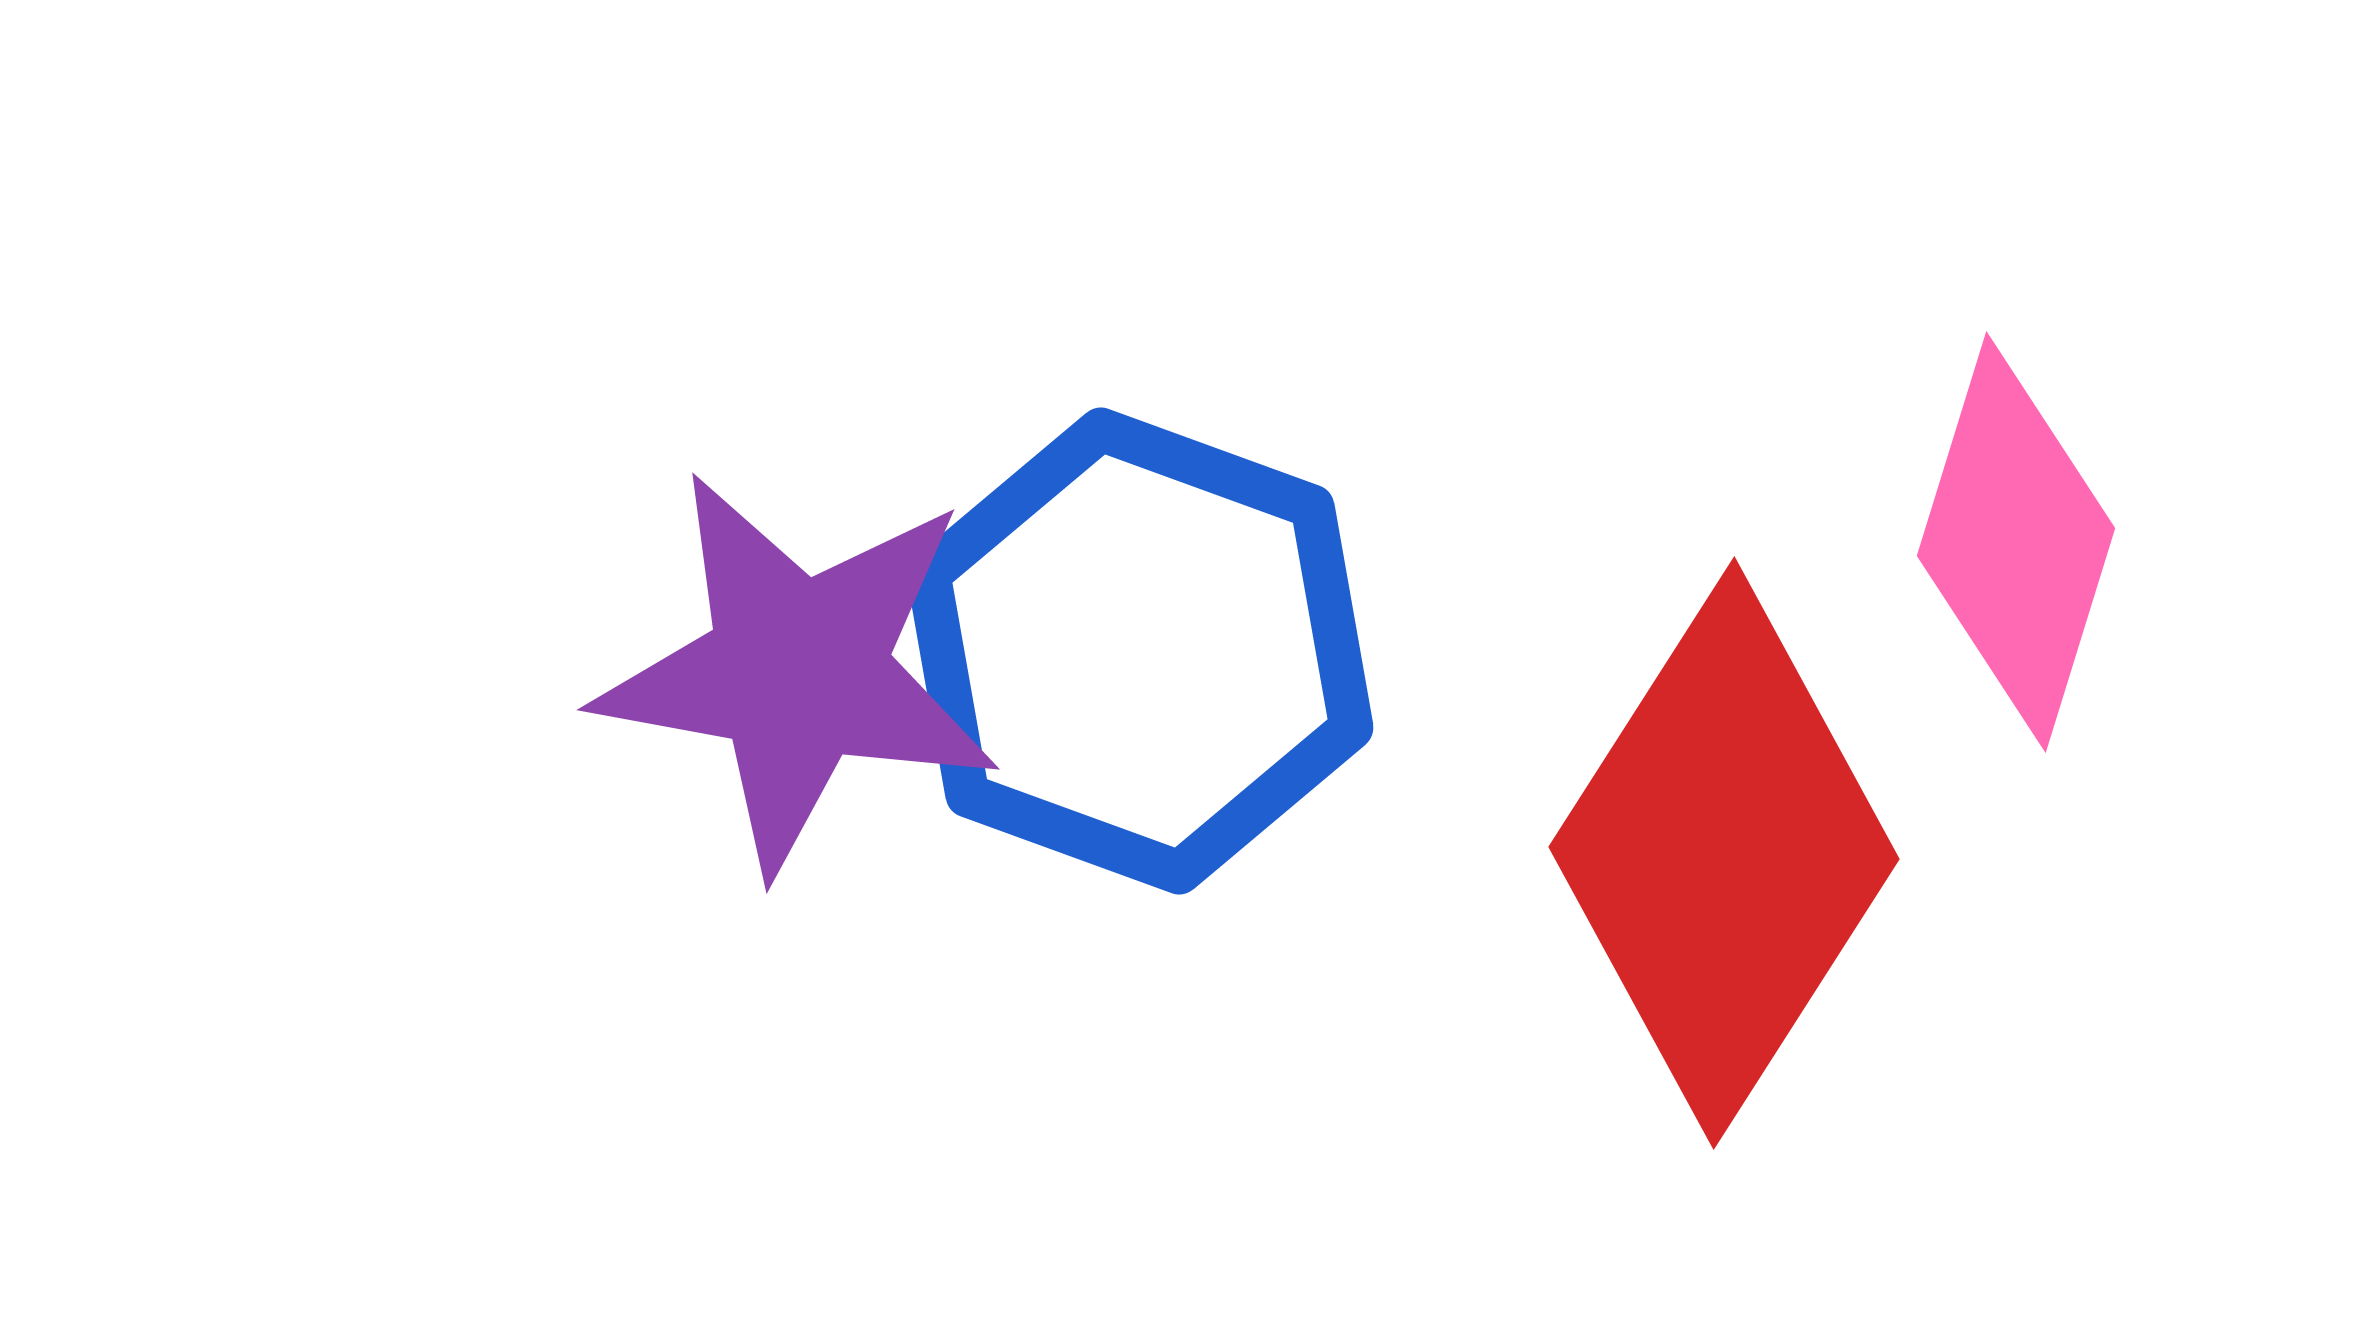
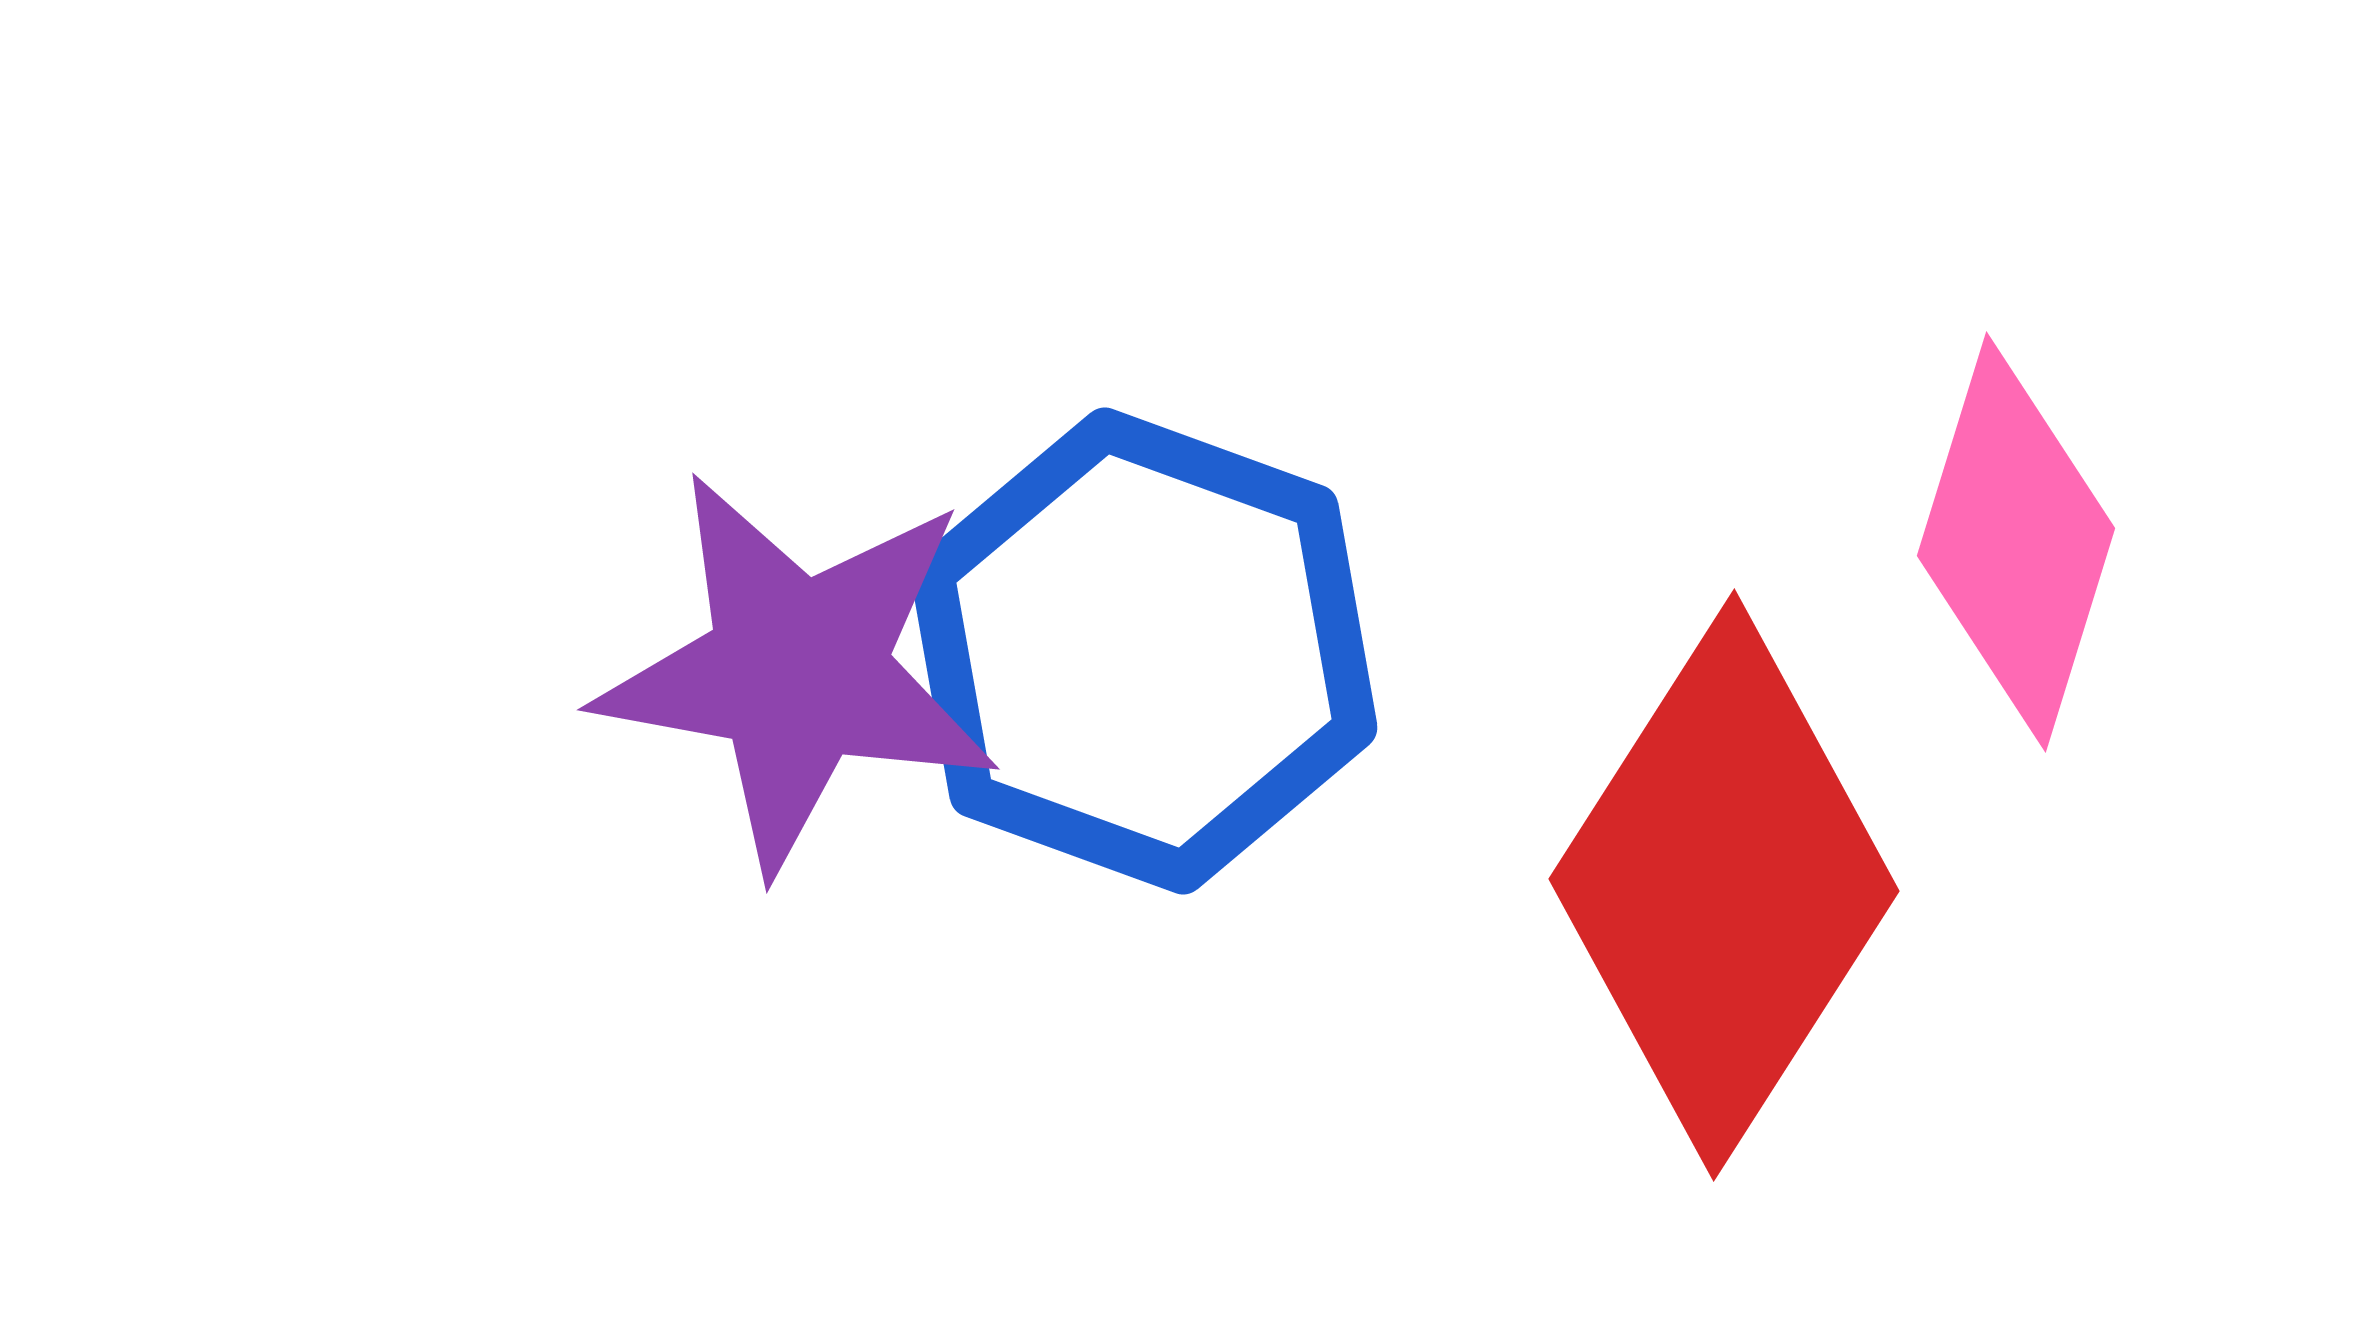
blue hexagon: moved 4 px right
red diamond: moved 32 px down
